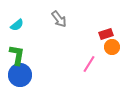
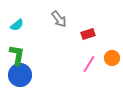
red rectangle: moved 18 px left
orange circle: moved 11 px down
